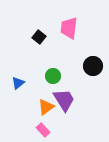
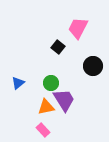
pink trapezoid: moved 9 px right; rotated 20 degrees clockwise
black square: moved 19 px right, 10 px down
green circle: moved 2 px left, 7 px down
orange triangle: rotated 24 degrees clockwise
